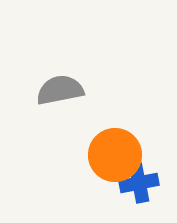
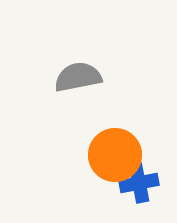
gray semicircle: moved 18 px right, 13 px up
